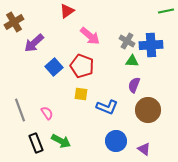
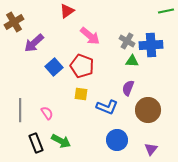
purple semicircle: moved 6 px left, 3 px down
gray line: rotated 20 degrees clockwise
blue circle: moved 1 px right, 1 px up
purple triangle: moved 7 px right; rotated 32 degrees clockwise
